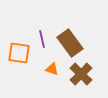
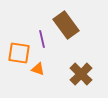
brown rectangle: moved 4 px left, 18 px up
orange triangle: moved 14 px left
